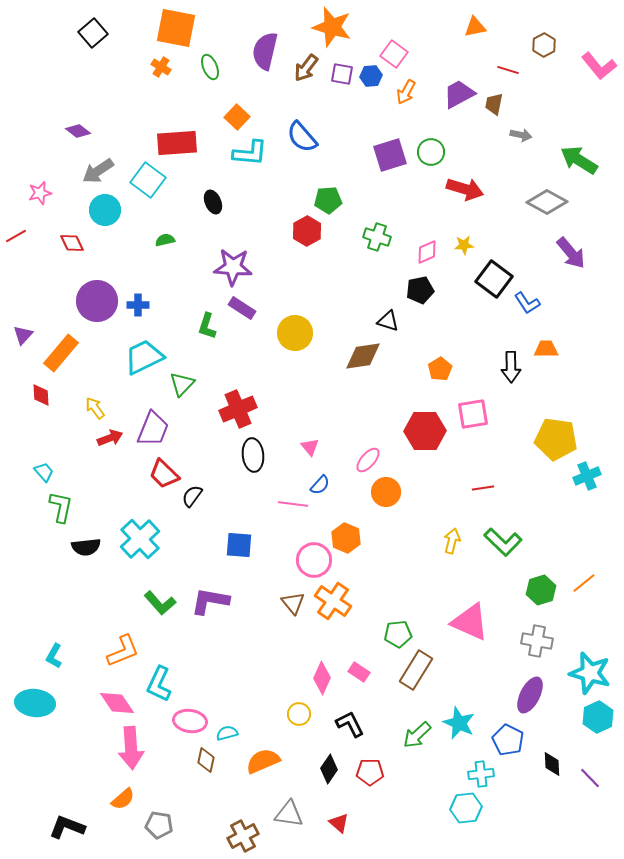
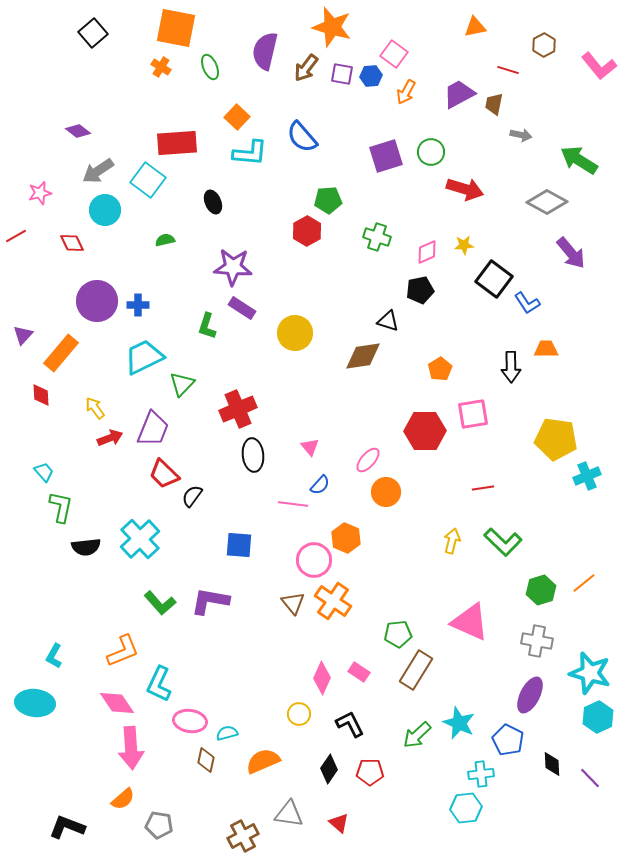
purple square at (390, 155): moved 4 px left, 1 px down
